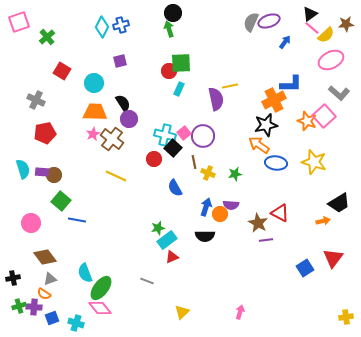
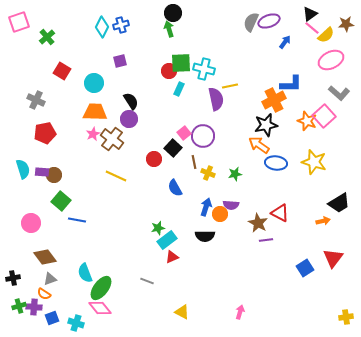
black semicircle at (123, 103): moved 8 px right, 2 px up
cyan cross at (165, 135): moved 39 px right, 66 px up
yellow triangle at (182, 312): rotated 49 degrees counterclockwise
